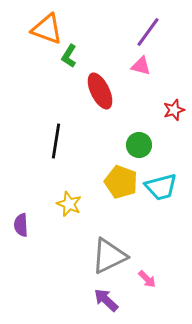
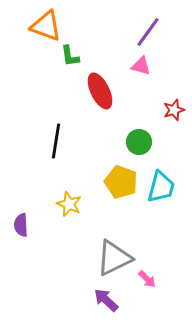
orange triangle: moved 1 px left, 3 px up
green L-shape: moved 1 px right; rotated 40 degrees counterclockwise
green circle: moved 3 px up
cyan trapezoid: rotated 60 degrees counterclockwise
gray triangle: moved 5 px right, 2 px down
